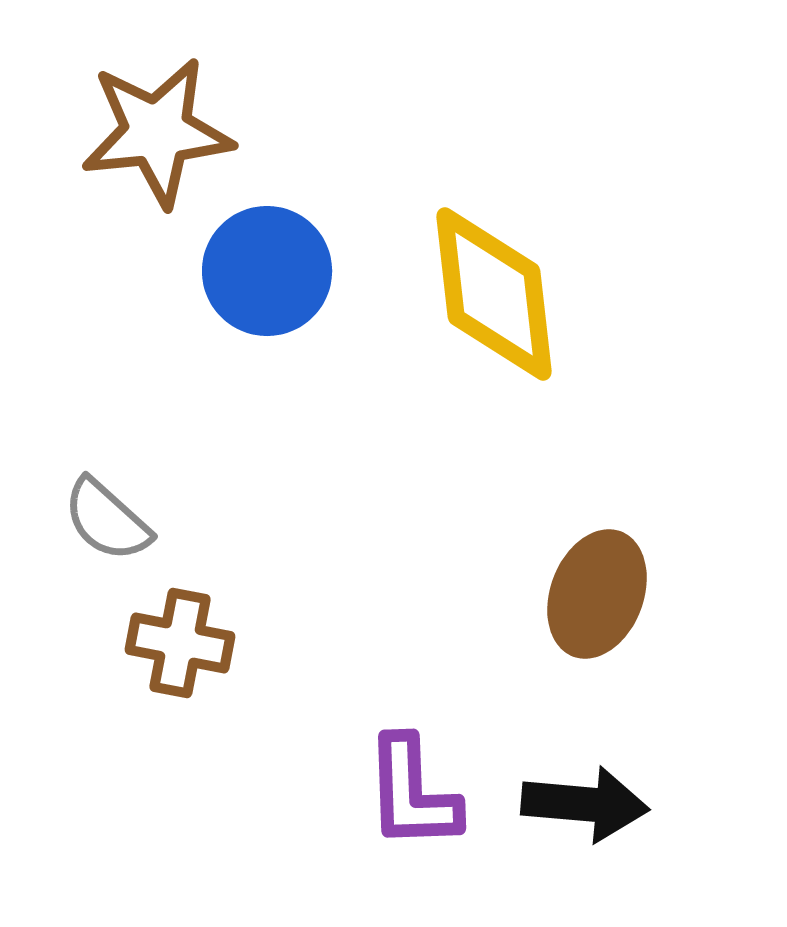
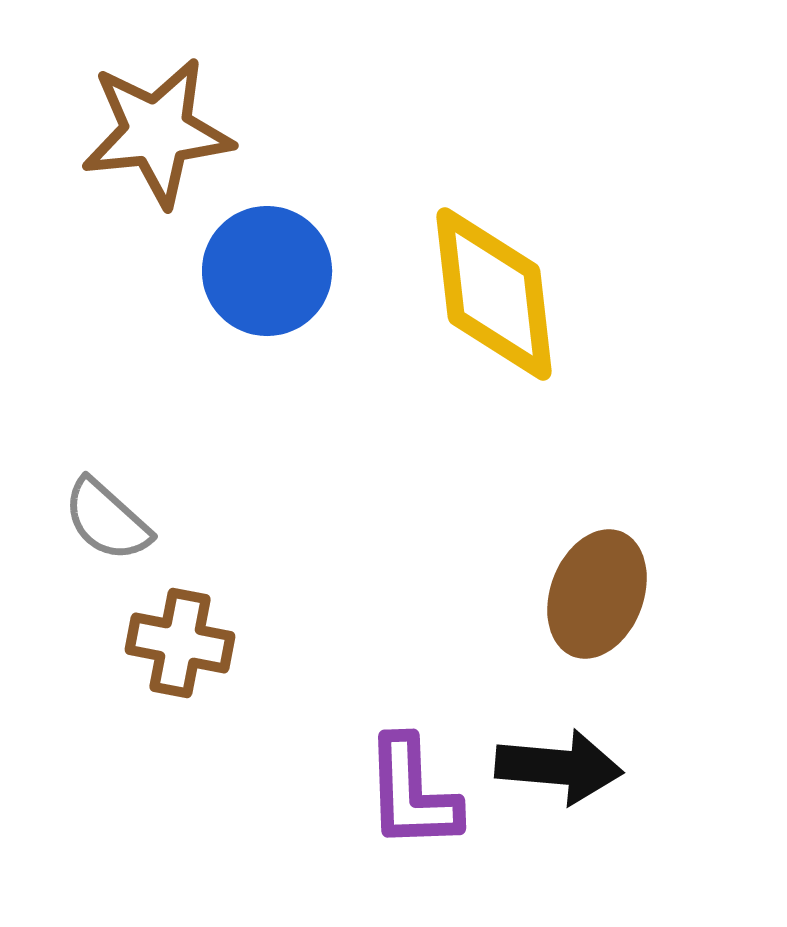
black arrow: moved 26 px left, 37 px up
